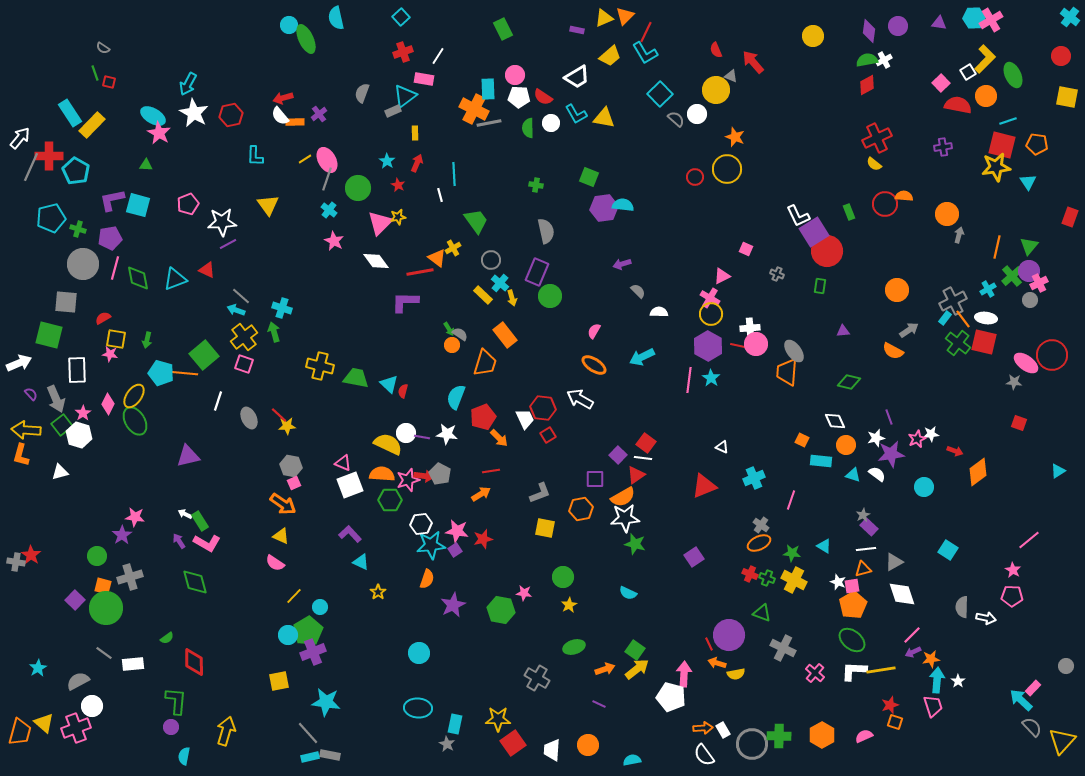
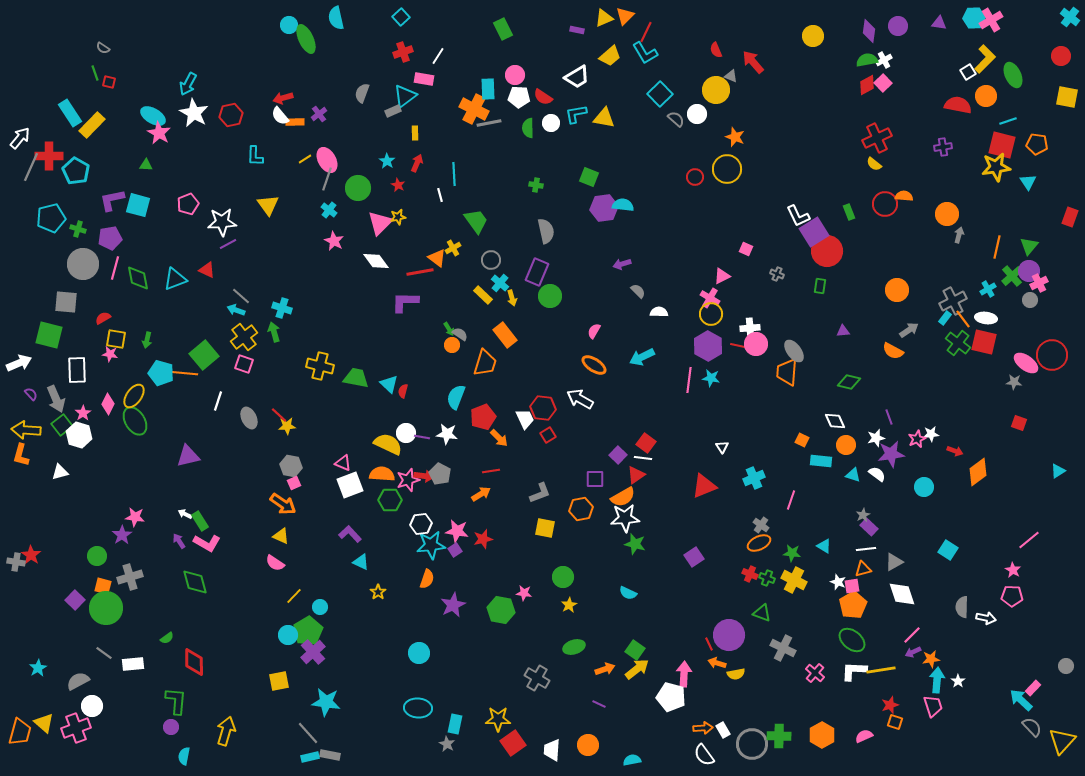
pink square at (941, 83): moved 58 px left
cyan L-shape at (576, 114): rotated 110 degrees clockwise
cyan star at (711, 378): rotated 24 degrees counterclockwise
white triangle at (722, 447): rotated 32 degrees clockwise
purple cross at (313, 652): rotated 20 degrees counterclockwise
